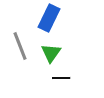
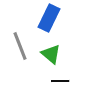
green triangle: moved 1 px down; rotated 25 degrees counterclockwise
black line: moved 1 px left, 3 px down
